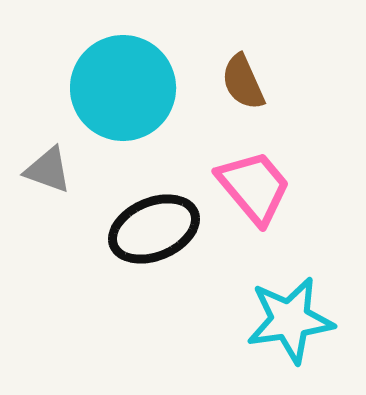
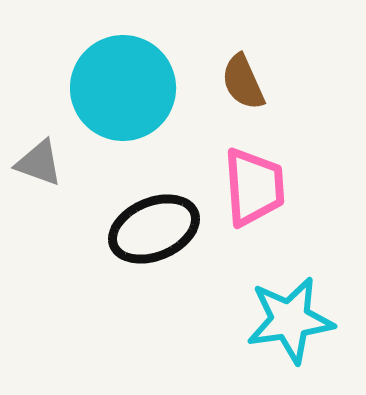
gray triangle: moved 9 px left, 7 px up
pink trapezoid: rotated 36 degrees clockwise
